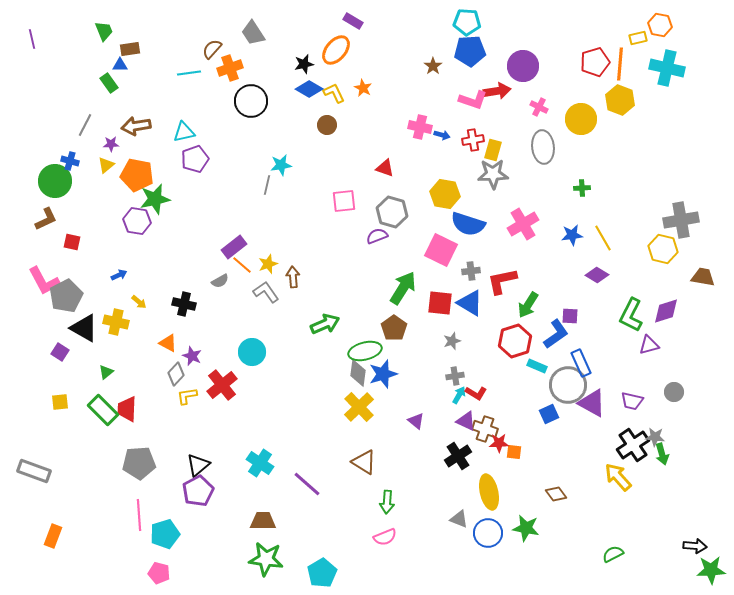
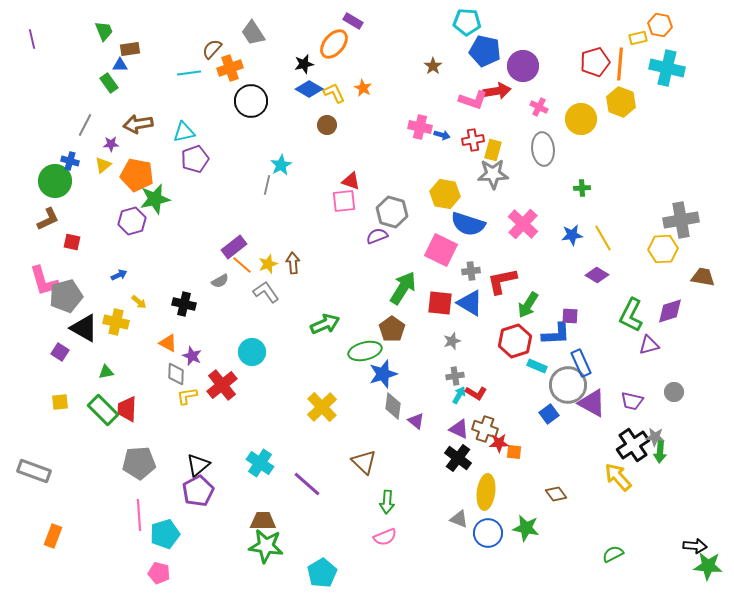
orange ellipse at (336, 50): moved 2 px left, 6 px up
blue pentagon at (470, 51): moved 15 px right; rotated 16 degrees clockwise
yellow hexagon at (620, 100): moved 1 px right, 2 px down
brown arrow at (136, 126): moved 2 px right, 2 px up
gray ellipse at (543, 147): moved 2 px down
yellow triangle at (106, 165): moved 3 px left
cyan star at (281, 165): rotated 20 degrees counterclockwise
red triangle at (385, 168): moved 34 px left, 13 px down
brown L-shape at (46, 219): moved 2 px right
purple hexagon at (137, 221): moved 5 px left; rotated 24 degrees counterclockwise
pink cross at (523, 224): rotated 16 degrees counterclockwise
yellow hexagon at (663, 249): rotated 16 degrees counterclockwise
brown arrow at (293, 277): moved 14 px up
pink L-shape at (44, 281): rotated 12 degrees clockwise
gray pentagon at (66, 296): rotated 12 degrees clockwise
purple diamond at (666, 311): moved 4 px right
brown pentagon at (394, 328): moved 2 px left, 1 px down
blue L-shape at (556, 334): rotated 32 degrees clockwise
green triangle at (106, 372): rotated 28 degrees clockwise
gray diamond at (358, 373): moved 35 px right, 33 px down
gray diamond at (176, 374): rotated 40 degrees counterclockwise
yellow cross at (359, 407): moved 37 px left
blue square at (549, 414): rotated 12 degrees counterclockwise
purple triangle at (466, 421): moved 7 px left, 8 px down
green arrow at (662, 454): moved 2 px left, 2 px up; rotated 20 degrees clockwise
black cross at (458, 456): moved 2 px down; rotated 20 degrees counterclockwise
brown triangle at (364, 462): rotated 12 degrees clockwise
yellow ellipse at (489, 492): moved 3 px left; rotated 20 degrees clockwise
green star at (266, 559): moved 13 px up
green star at (711, 570): moved 3 px left, 4 px up; rotated 8 degrees clockwise
